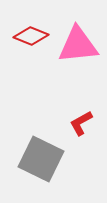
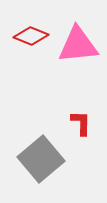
red L-shape: rotated 120 degrees clockwise
gray square: rotated 24 degrees clockwise
